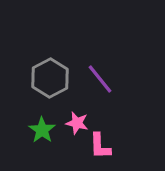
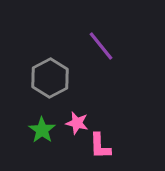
purple line: moved 1 px right, 33 px up
